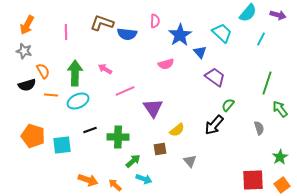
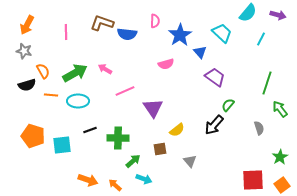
green arrow at (75, 73): rotated 60 degrees clockwise
cyan ellipse at (78, 101): rotated 25 degrees clockwise
green cross at (118, 137): moved 1 px down
